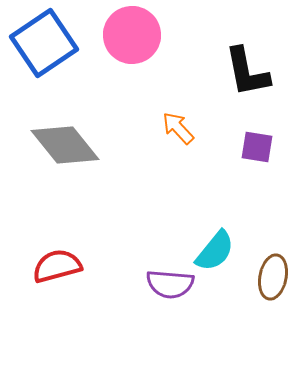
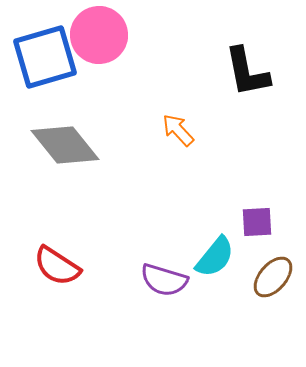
pink circle: moved 33 px left
blue square: moved 1 px right, 14 px down; rotated 18 degrees clockwise
orange arrow: moved 2 px down
purple square: moved 75 px down; rotated 12 degrees counterclockwise
cyan semicircle: moved 6 px down
red semicircle: rotated 132 degrees counterclockwise
brown ellipse: rotated 30 degrees clockwise
purple semicircle: moved 6 px left, 4 px up; rotated 12 degrees clockwise
